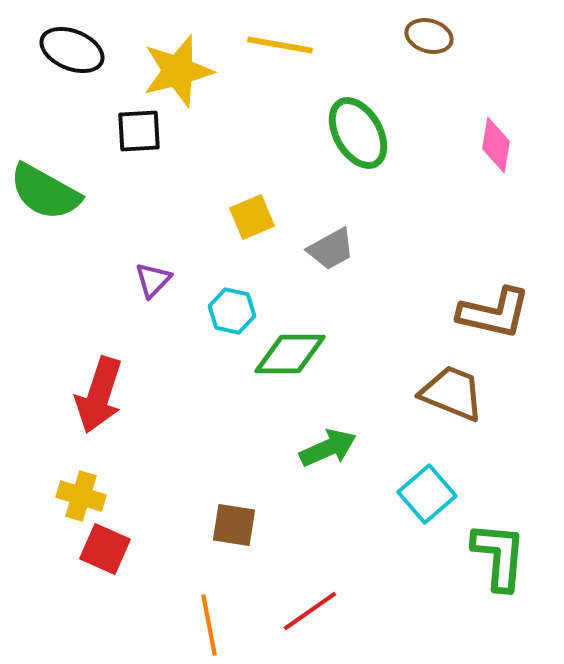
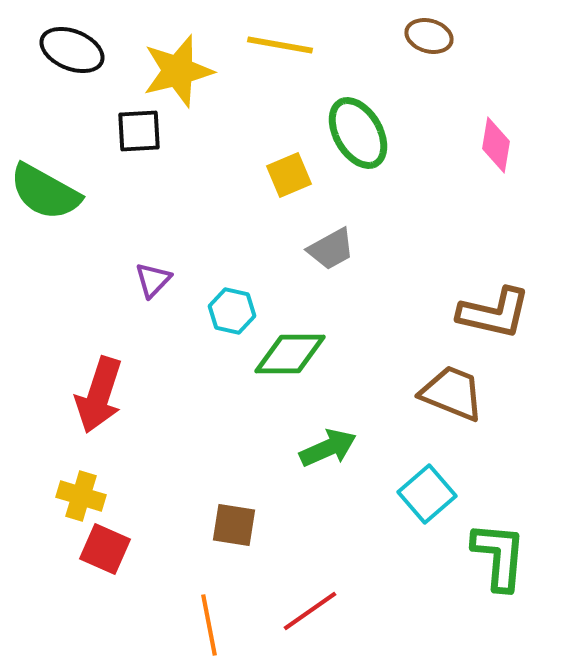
yellow square: moved 37 px right, 42 px up
